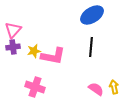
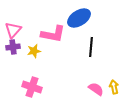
blue ellipse: moved 13 px left, 3 px down
pink L-shape: moved 22 px up
pink cross: moved 3 px left
